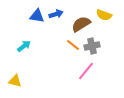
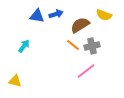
brown semicircle: moved 1 px left, 1 px down
cyan arrow: rotated 16 degrees counterclockwise
pink line: rotated 12 degrees clockwise
